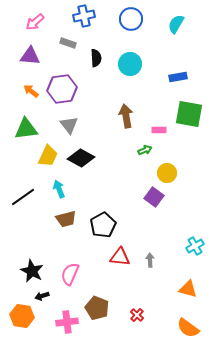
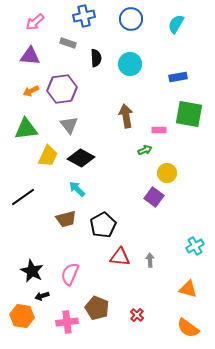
orange arrow: rotated 63 degrees counterclockwise
cyan arrow: moved 18 px right; rotated 24 degrees counterclockwise
